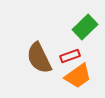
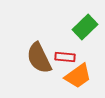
red rectangle: moved 5 px left, 1 px down; rotated 24 degrees clockwise
